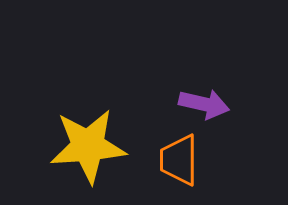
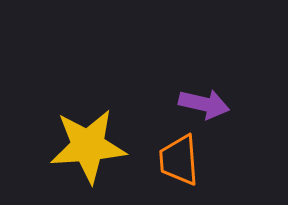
orange trapezoid: rotated 4 degrees counterclockwise
